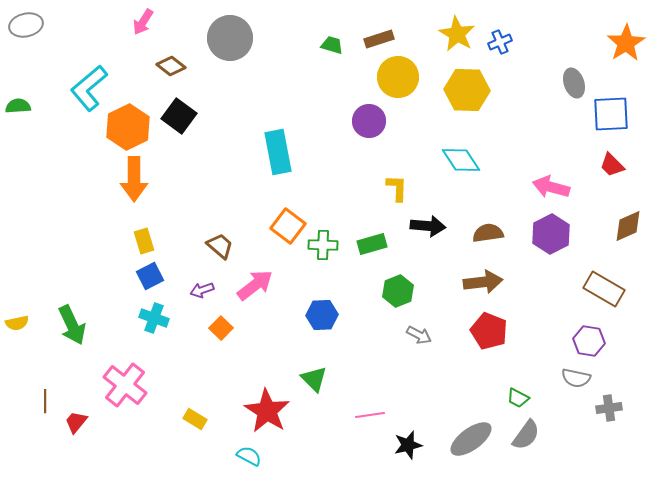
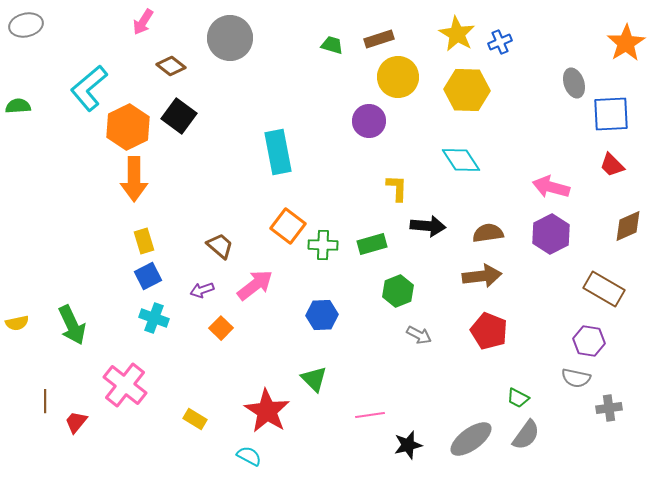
blue square at (150, 276): moved 2 px left
brown arrow at (483, 282): moved 1 px left, 6 px up
